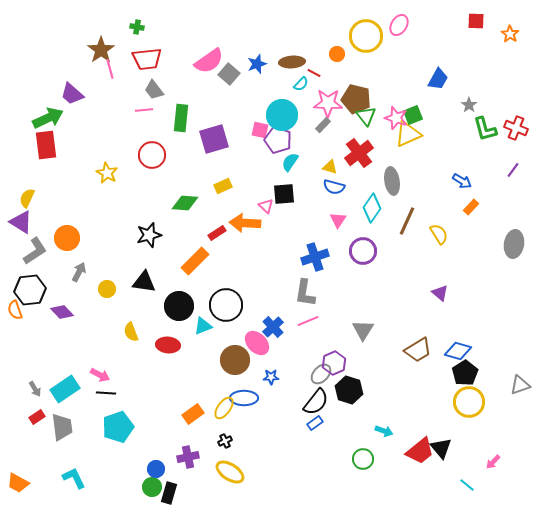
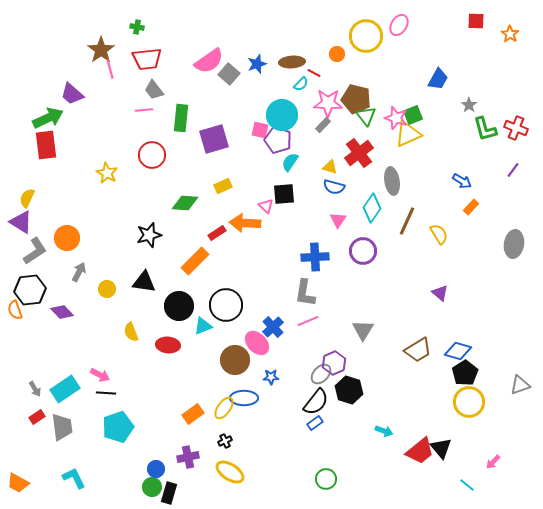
blue cross at (315, 257): rotated 16 degrees clockwise
green circle at (363, 459): moved 37 px left, 20 px down
